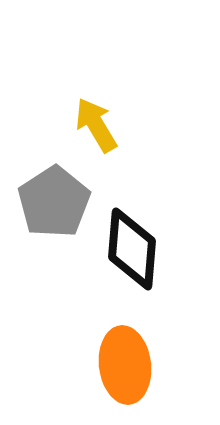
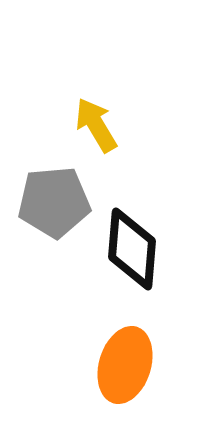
gray pentagon: rotated 28 degrees clockwise
orange ellipse: rotated 24 degrees clockwise
